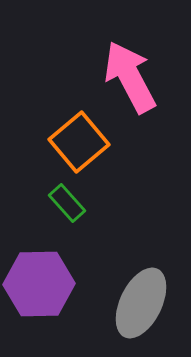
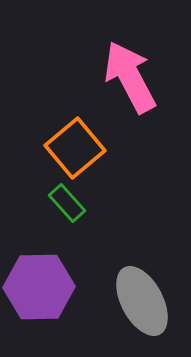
orange square: moved 4 px left, 6 px down
purple hexagon: moved 3 px down
gray ellipse: moved 1 px right, 2 px up; rotated 54 degrees counterclockwise
